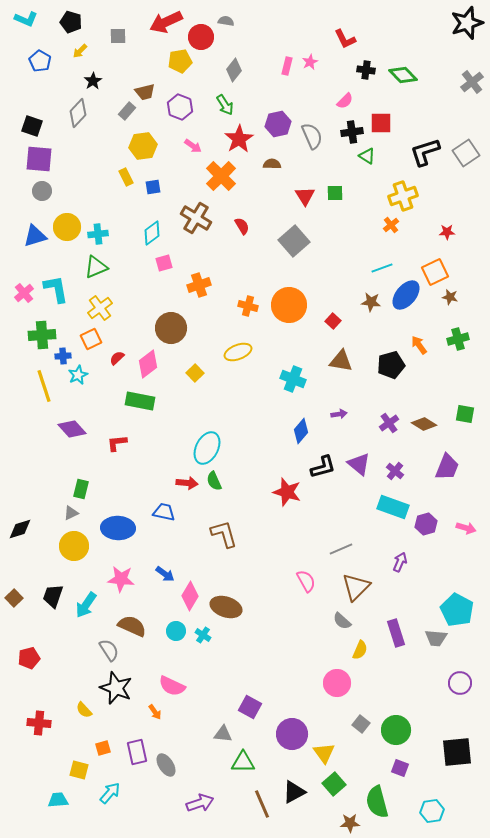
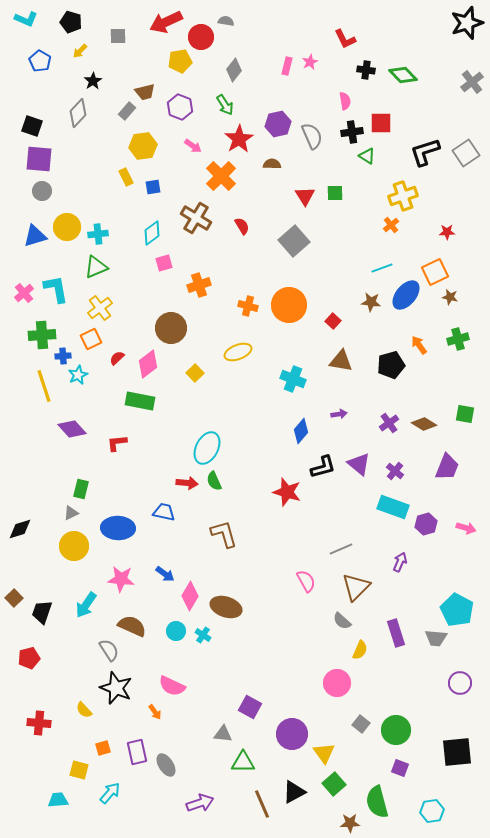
pink semicircle at (345, 101): rotated 54 degrees counterclockwise
black trapezoid at (53, 596): moved 11 px left, 16 px down
